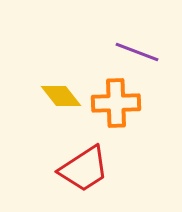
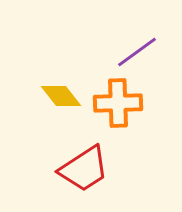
purple line: rotated 57 degrees counterclockwise
orange cross: moved 2 px right
